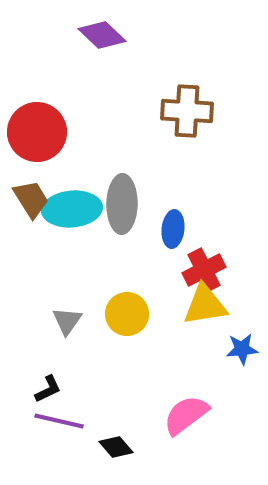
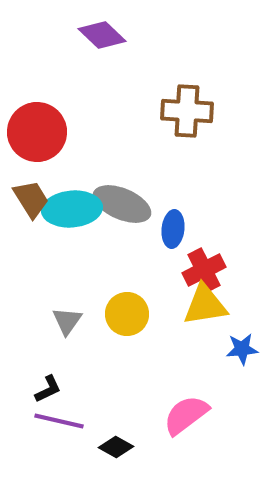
gray ellipse: rotated 68 degrees counterclockwise
black diamond: rotated 20 degrees counterclockwise
